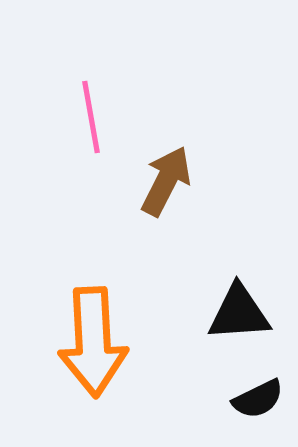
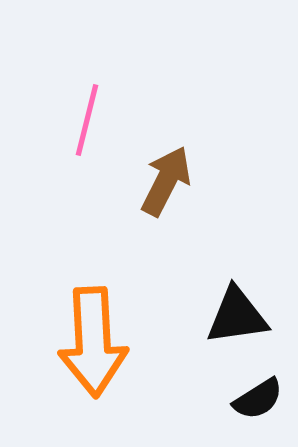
pink line: moved 4 px left, 3 px down; rotated 24 degrees clockwise
black triangle: moved 2 px left, 3 px down; rotated 4 degrees counterclockwise
black semicircle: rotated 6 degrees counterclockwise
